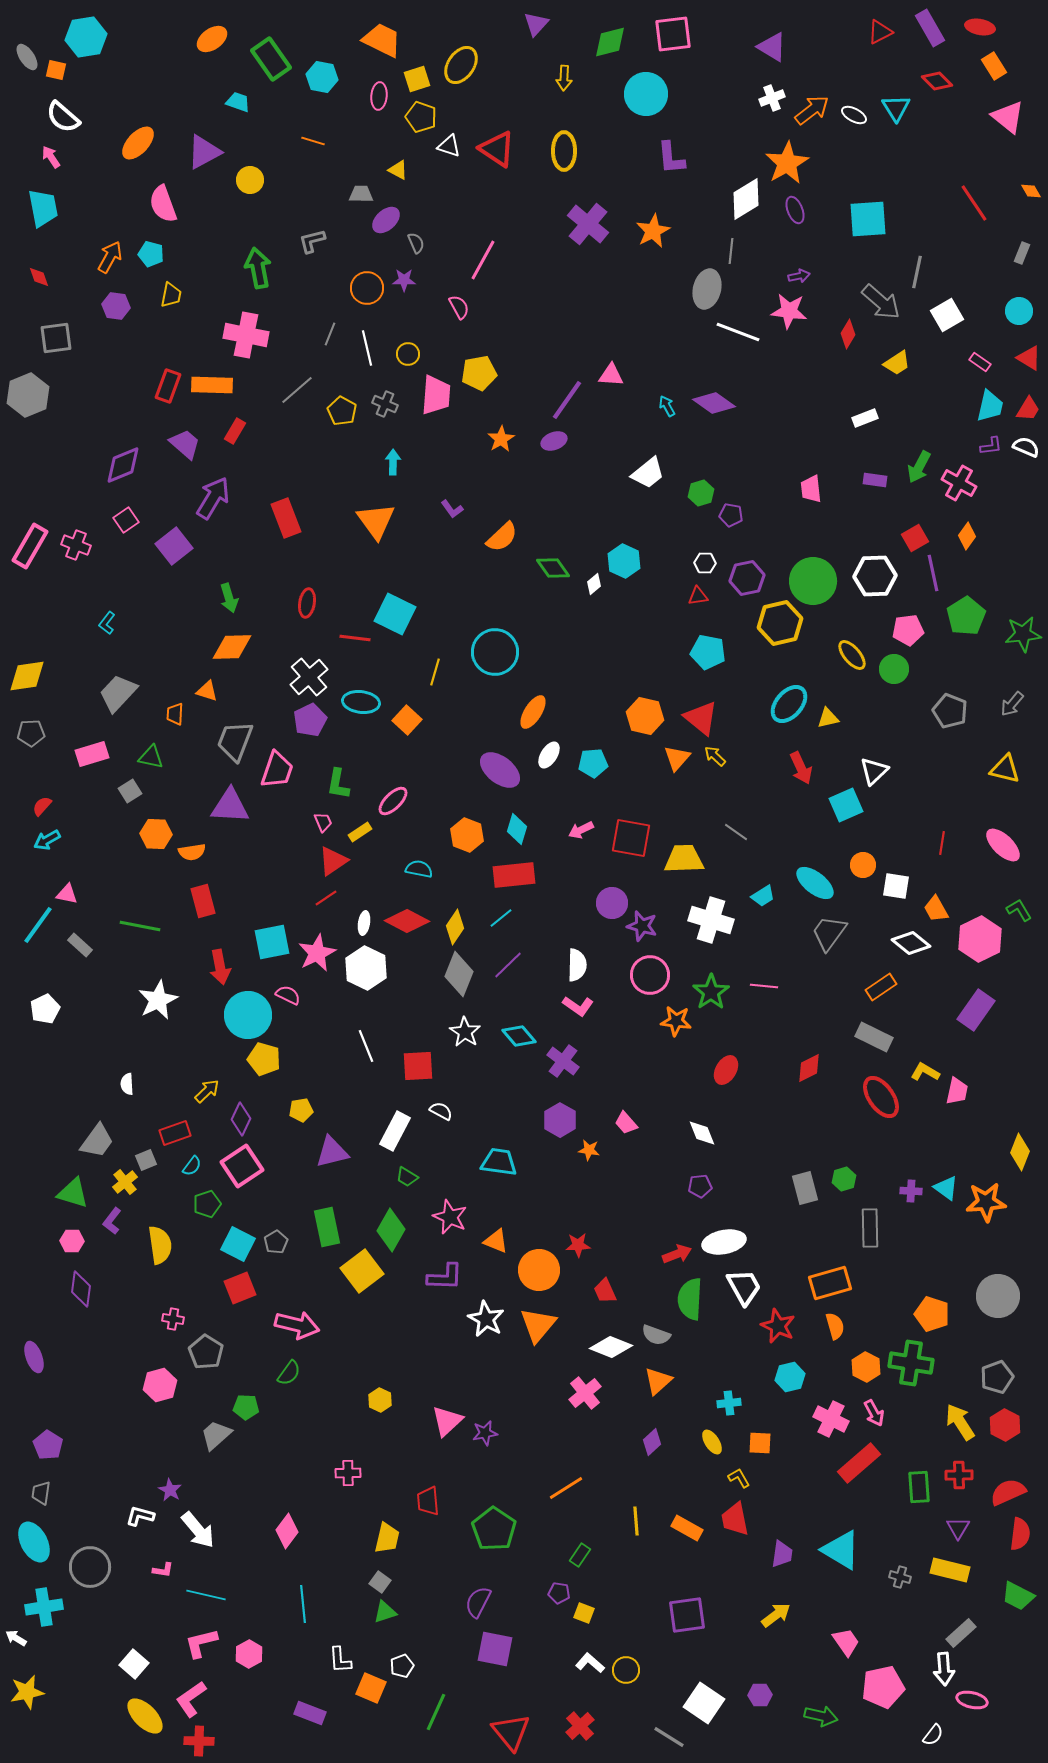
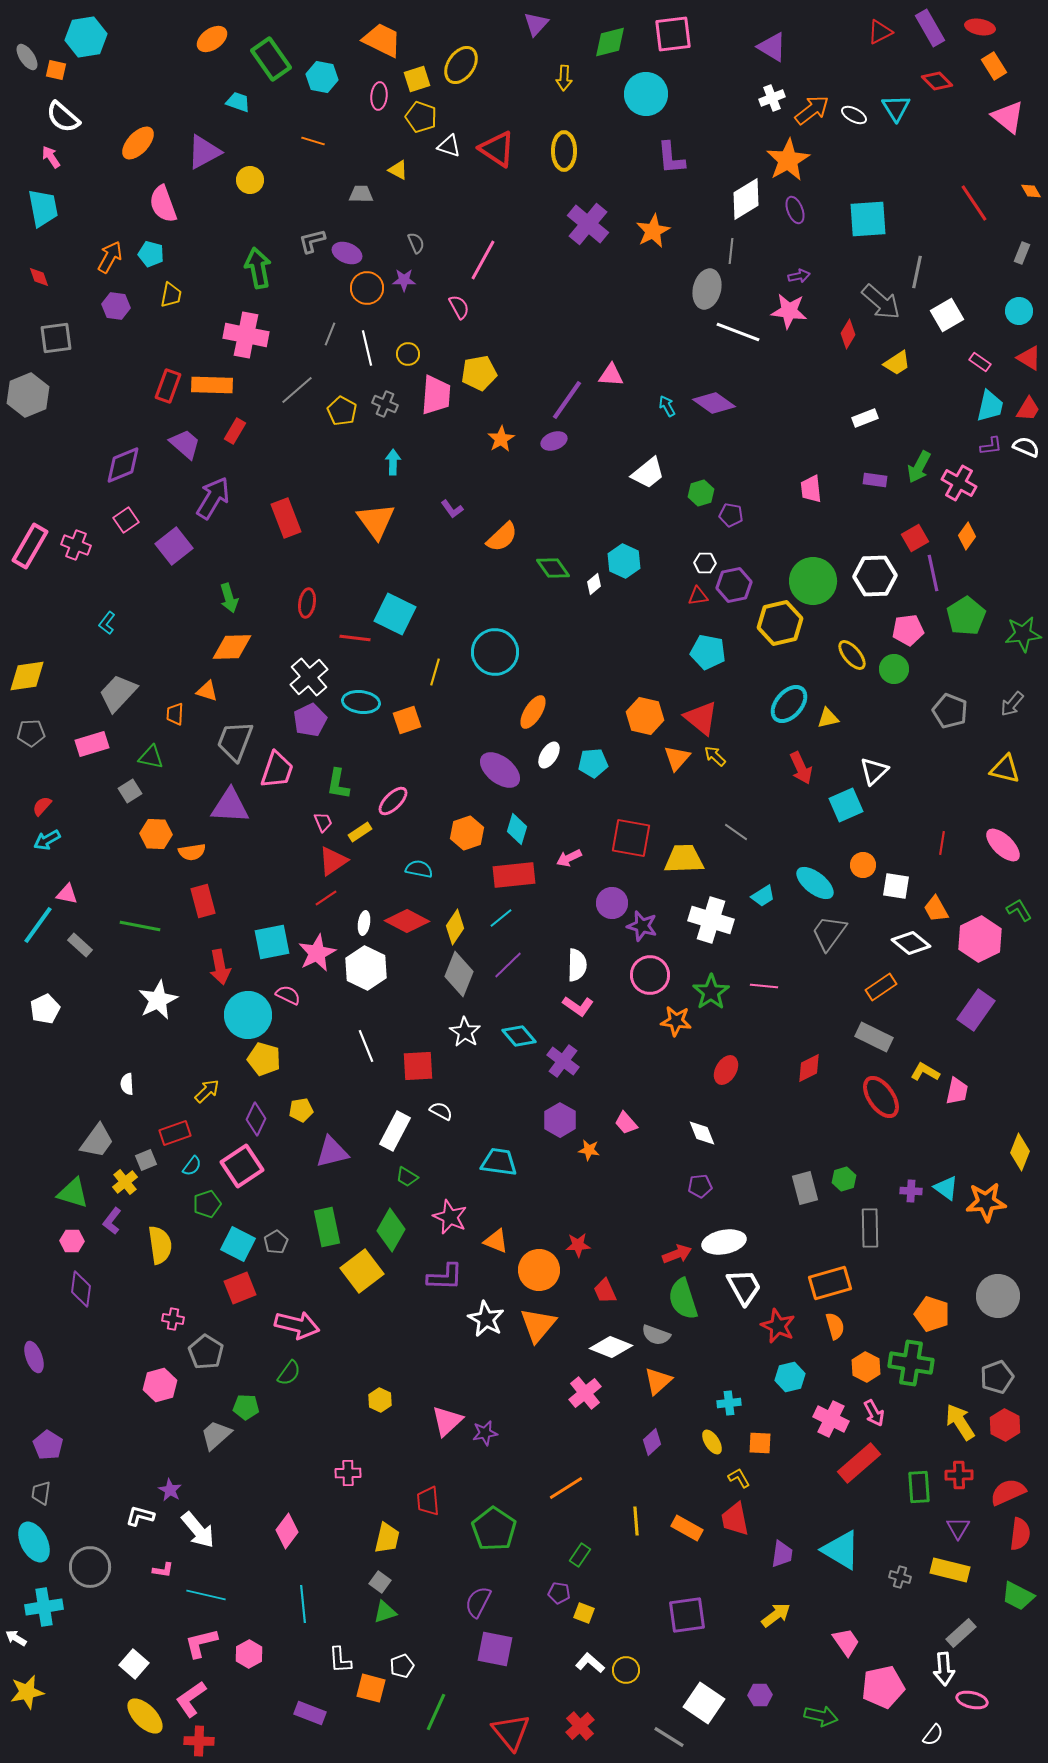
orange star at (787, 163): moved 1 px right, 3 px up
purple ellipse at (386, 220): moved 39 px left, 33 px down; rotated 64 degrees clockwise
purple hexagon at (747, 578): moved 13 px left, 7 px down
orange square at (407, 720): rotated 28 degrees clockwise
pink rectangle at (92, 754): moved 10 px up
pink arrow at (581, 830): moved 12 px left, 28 px down
orange hexagon at (467, 835): moved 2 px up; rotated 20 degrees clockwise
purple diamond at (241, 1119): moved 15 px right
green semicircle at (690, 1299): moved 7 px left; rotated 21 degrees counterclockwise
orange square at (371, 1688): rotated 8 degrees counterclockwise
